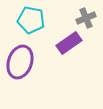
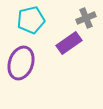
cyan pentagon: rotated 24 degrees counterclockwise
purple ellipse: moved 1 px right, 1 px down
